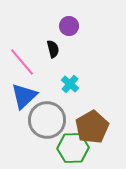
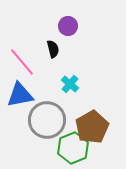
purple circle: moved 1 px left
blue triangle: moved 4 px left, 1 px up; rotated 32 degrees clockwise
green hexagon: rotated 20 degrees counterclockwise
